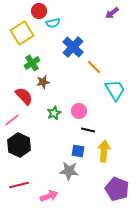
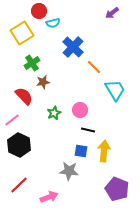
pink circle: moved 1 px right, 1 px up
blue square: moved 3 px right
red line: rotated 30 degrees counterclockwise
pink arrow: moved 1 px down
